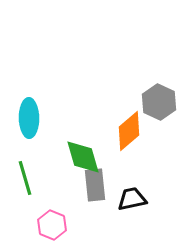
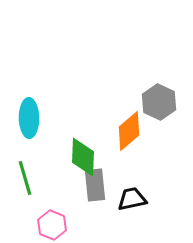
green diamond: rotated 18 degrees clockwise
